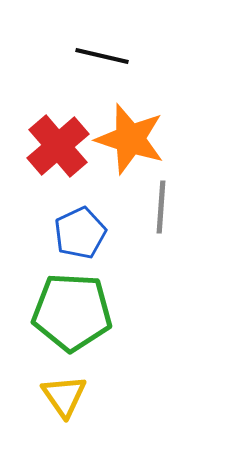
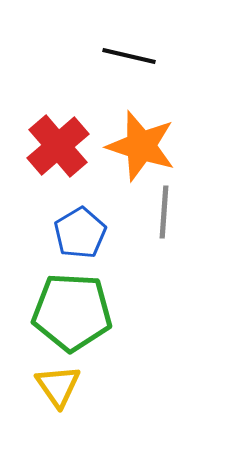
black line: moved 27 px right
orange star: moved 11 px right, 7 px down
gray line: moved 3 px right, 5 px down
blue pentagon: rotated 6 degrees counterclockwise
yellow triangle: moved 6 px left, 10 px up
